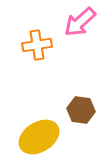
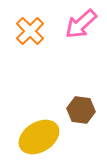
pink arrow: moved 1 px right, 2 px down
orange cross: moved 7 px left, 14 px up; rotated 36 degrees counterclockwise
